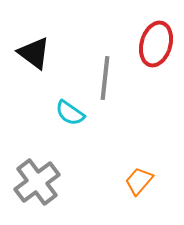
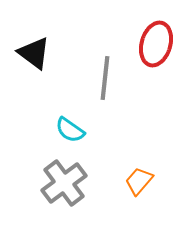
cyan semicircle: moved 17 px down
gray cross: moved 27 px right, 1 px down
